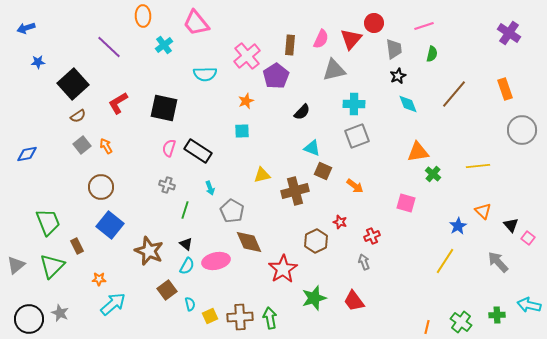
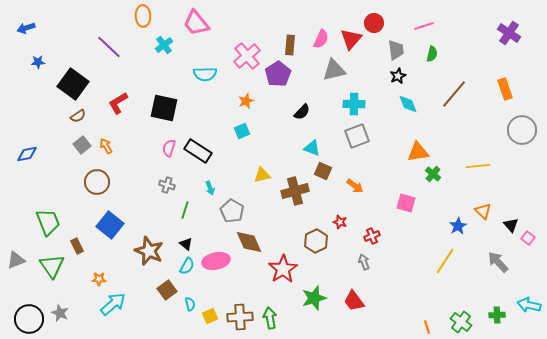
gray trapezoid at (394, 49): moved 2 px right, 1 px down
purple pentagon at (276, 76): moved 2 px right, 2 px up
black square at (73, 84): rotated 12 degrees counterclockwise
cyan square at (242, 131): rotated 21 degrees counterclockwise
brown circle at (101, 187): moved 4 px left, 5 px up
gray triangle at (16, 265): moved 5 px up; rotated 18 degrees clockwise
green triangle at (52, 266): rotated 20 degrees counterclockwise
orange line at (427, 327): rotated 32 degrees counterclockwise
